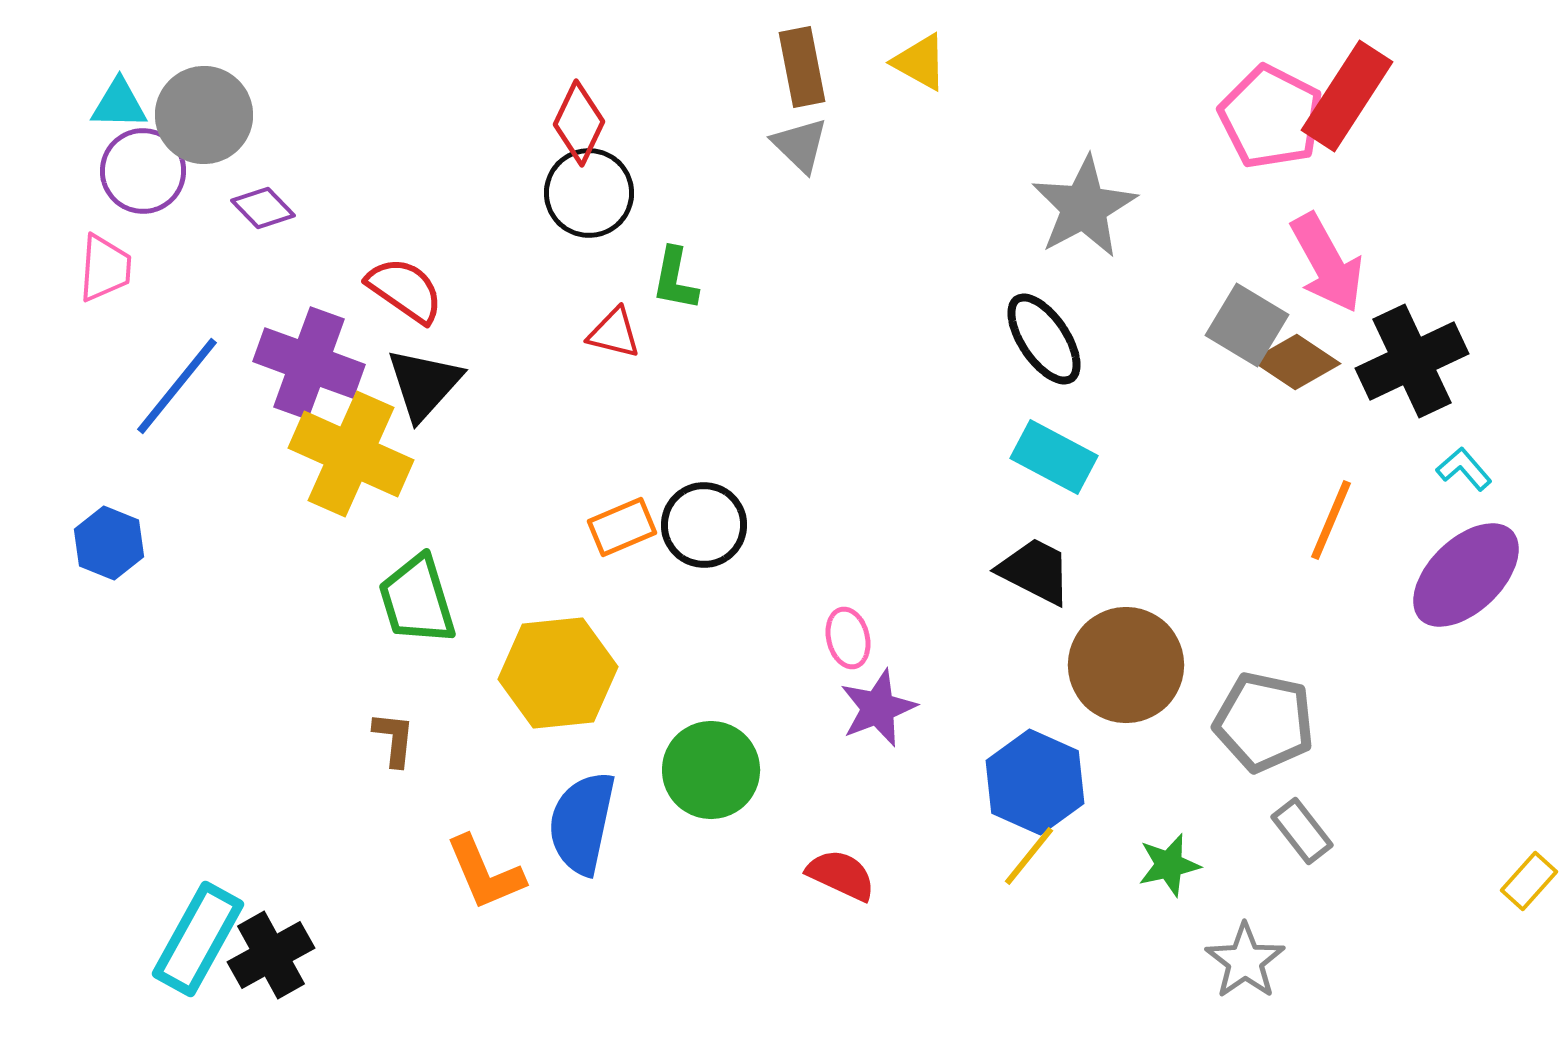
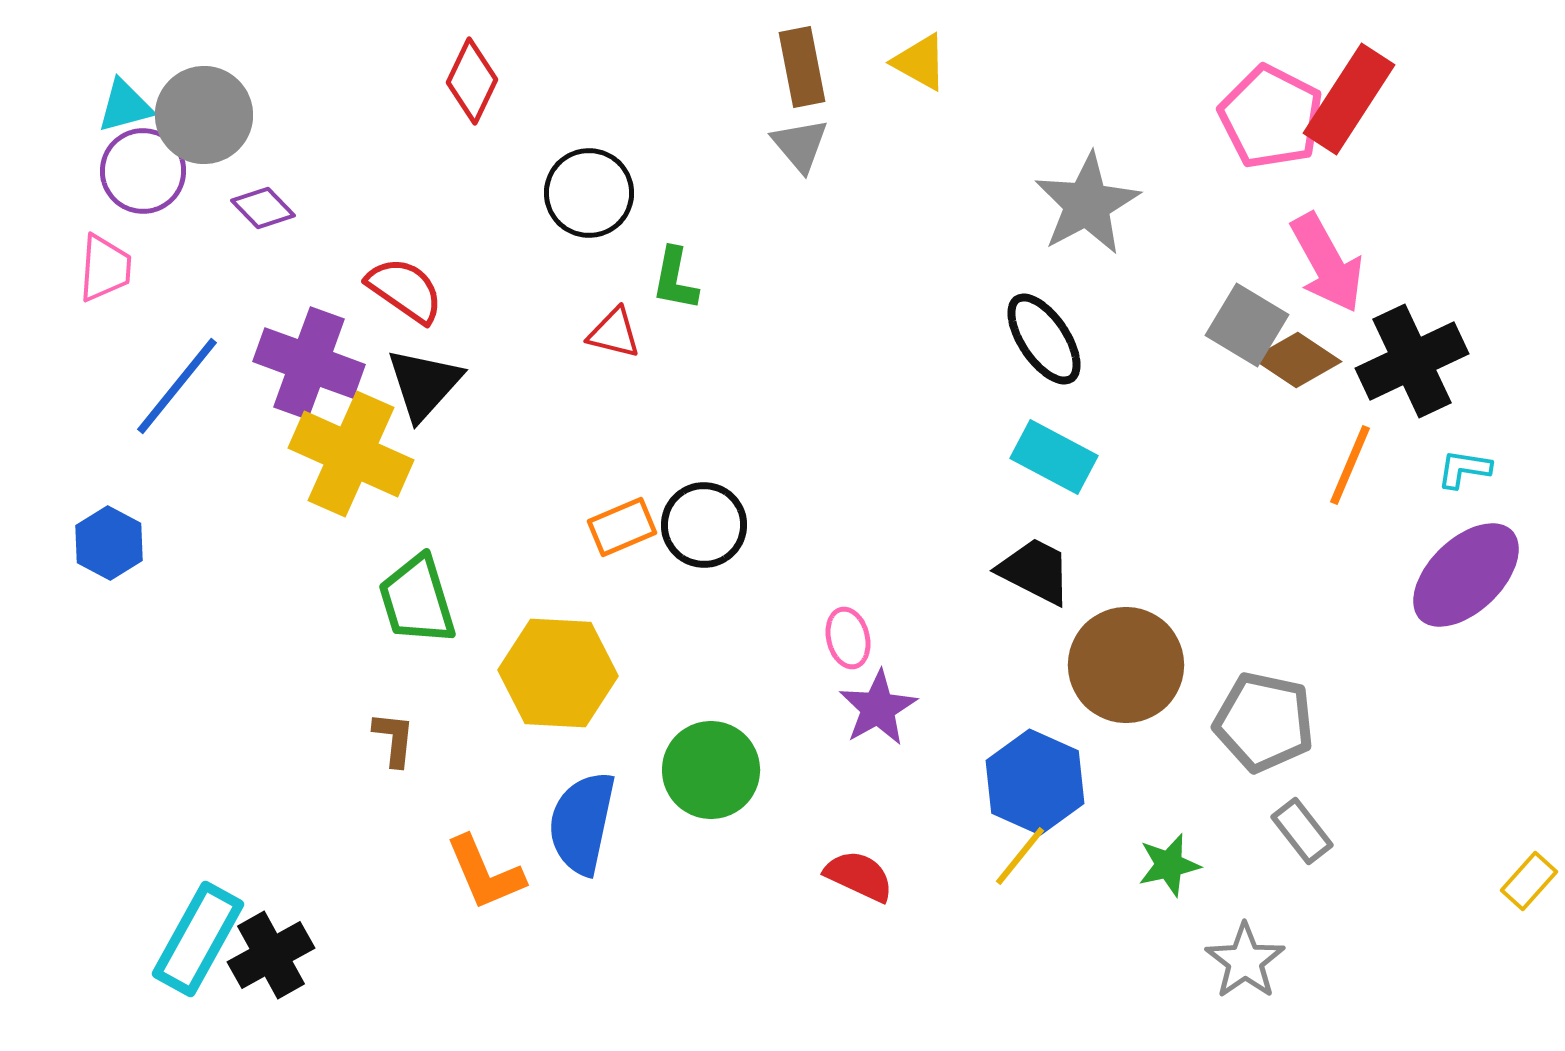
red rectangle at (1347, 96): moved 2 px right, 3 px down
cyan triangle at (119, 104): moved 6 px right, 2 px down; rotated 16 degrees counterclockwise
red diamond at (579, 123): moved 107 px left, 42 px up
gray triangle at (800, 145): rotated 6 degrees clockwise
gray star at (1084, 207): moved 3 px right, 3 px up
brown diamond at (1296, 362): moved 1 px right, 2 px up
cyan L-shape at (1464, 469): rotated 40 degrees counterclockwise
orange line at (1331, 520): moved 19 px right, 55 px up
blue hexagon at (109, 543): rotated 6 degrees clockwise
yellow hexagon at (558, 673): rotated 9 degrees clockwise
purple star at (878, 708): rotated 8 degrees counterclockwise
yellow line at (1029, 856): moved 9 px left
red semicircle at (841, 875): moved 18 px right, 1 px down
